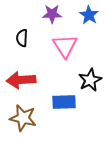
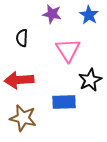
purple star: rotated 12 degrees clockwise
pink triangle: moved 3 px right, 4 px down
red arrow: moved 2 px left
